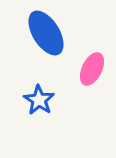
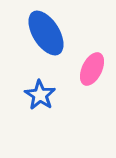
blue star: moved 1 px right, 5 px up
